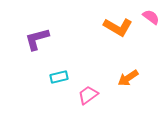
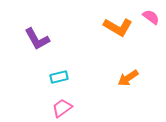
purple L-shape: rotated 104 degrees counterclockwise
pink trapezoid: moved 26 px left, 13 px down
